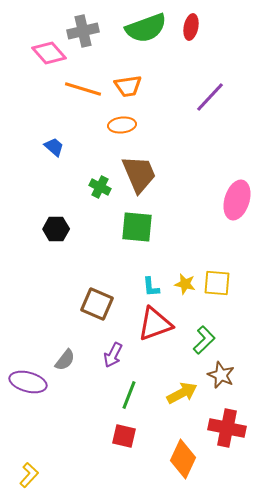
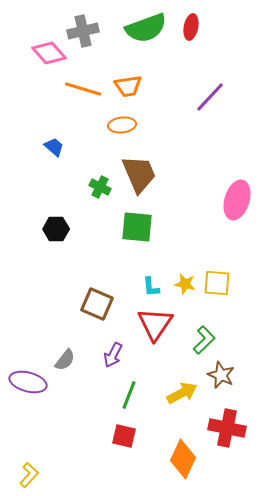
red triangle: rotated 36 degrees counterclockwise
